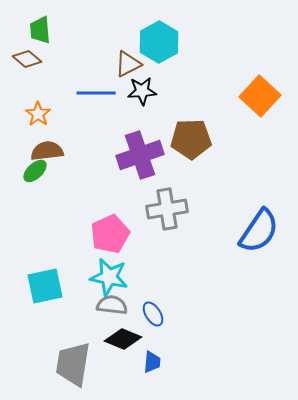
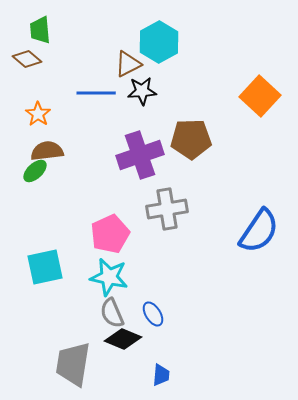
cyan square: moved 19 px up
gray semicircle: moved 8 px down; rotated 120 degrees counterclockwise
blue trapezoid: moved 9 px right, 13 px down
